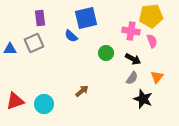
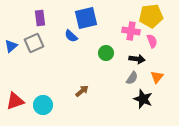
blue triangle: moved 1 px right, 3 px up; rotated 40 degrees counterclockwise
black arrow: moved 4 px right; rotated 21 degrees counterclockwise
cyan circle: moved 1 px left, 1 px down
